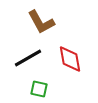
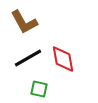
brown L-shape: moved 17 px left
red diamond: moved 7 px left
